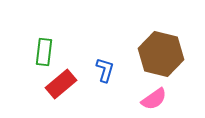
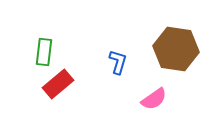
brown hexagon: moved 15 px right, 5 px up; rotated 6 degrees counterclockwise
blue L-shape: moved 13 px right, 8 px up
red rectangle: moved 3 px left
